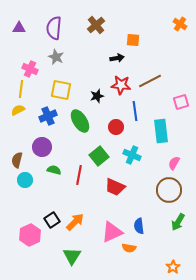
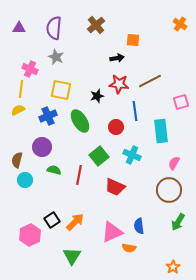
red star: moved 2 px left, 1 px up
